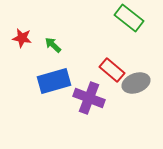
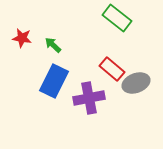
green rectangle: moved 12 px left
red rectangle: moved 1 px up
blue rectangle: rotated 48 degrees counterclockwise
purple cross: rotated 32 degrees counterclockwise
